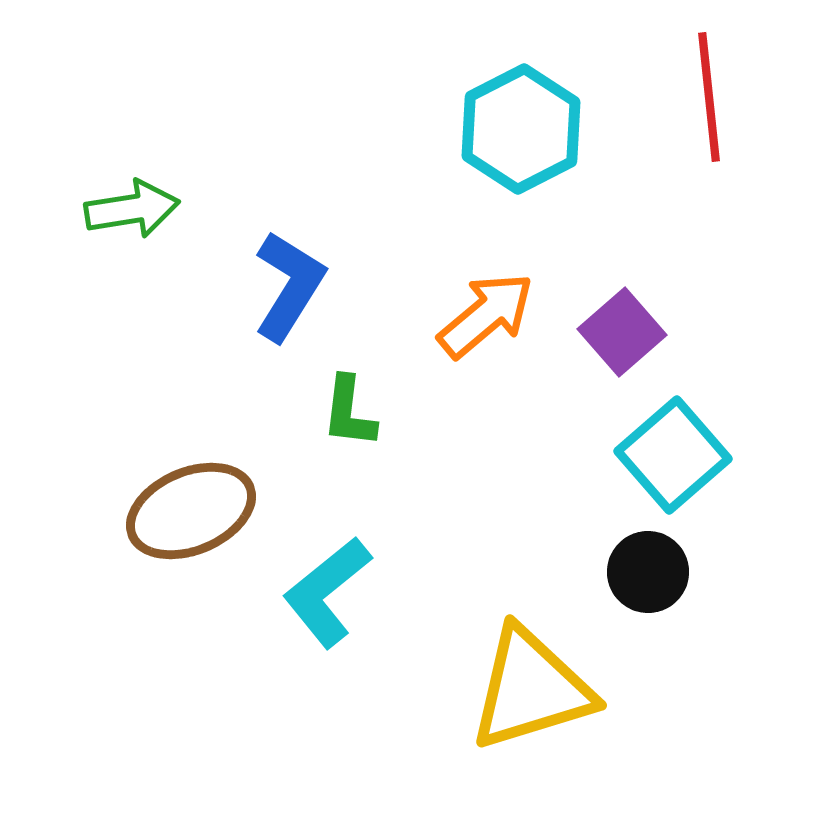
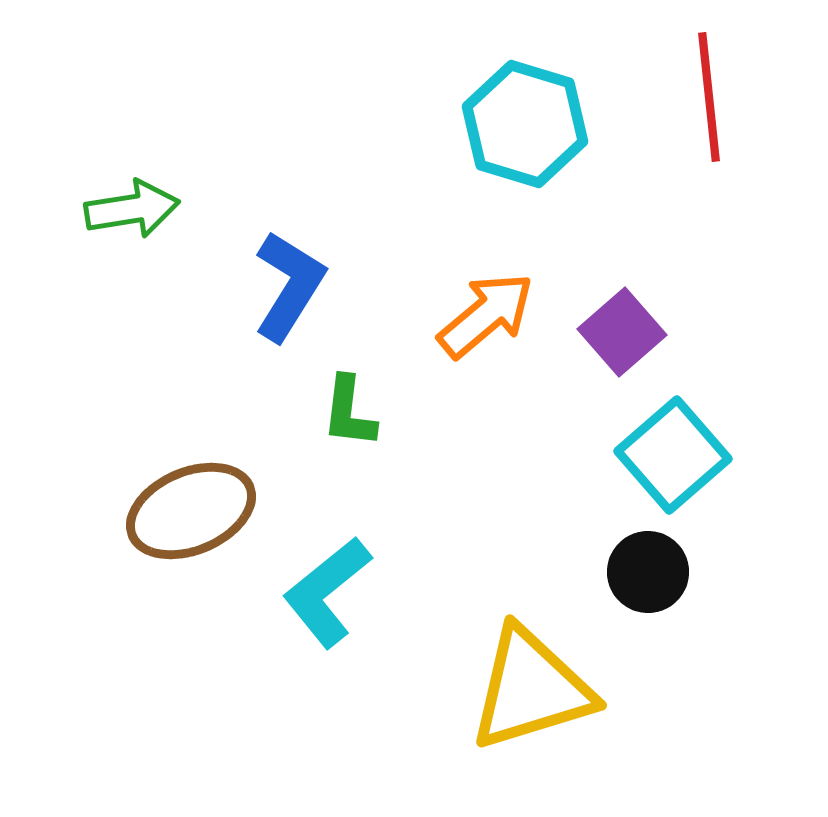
cyan hexagon: moved 4 px right, 5 px up; rotated 16 degrees counterclockwise
